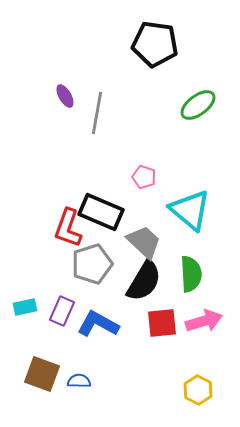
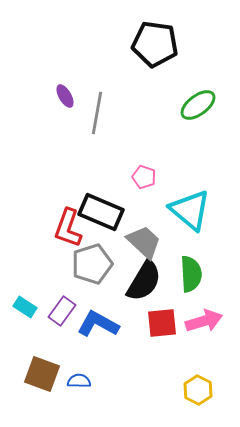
cyan rectangle: rotated 45 degrees clockwise
purple rectangle: rotated 12 degrees clockwise
